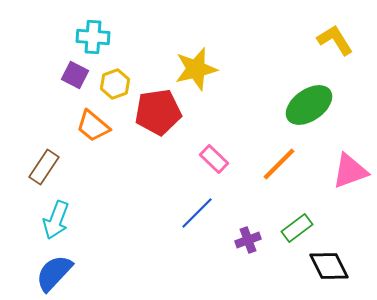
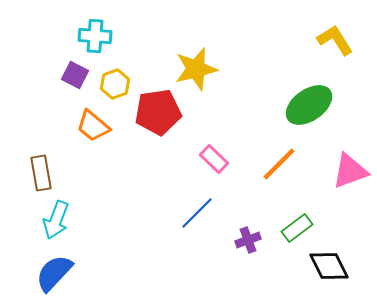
cyan cross: moved 2 px right, 1 px up
brown rectangle: moved 3 px left, 6 px down; rotated 44 degrees counterclockwise
